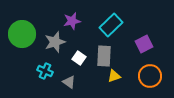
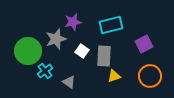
purple star: moved 1 px right, 1 px down
cyan rectangle: rotated 30 degrees clockwise
green circle: moved 6 px right, 17 px down
gray star: moved 1 px right, 3 px up
white square: moved 3 px right, 7 px up
cyan cross: rotated 28 degrees clockwise
